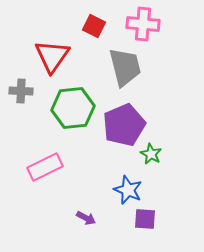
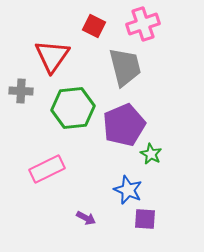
pink cross: rotated 24 degrees counterclockwise
pink rectangle: moved 2 px right, 2 px down
